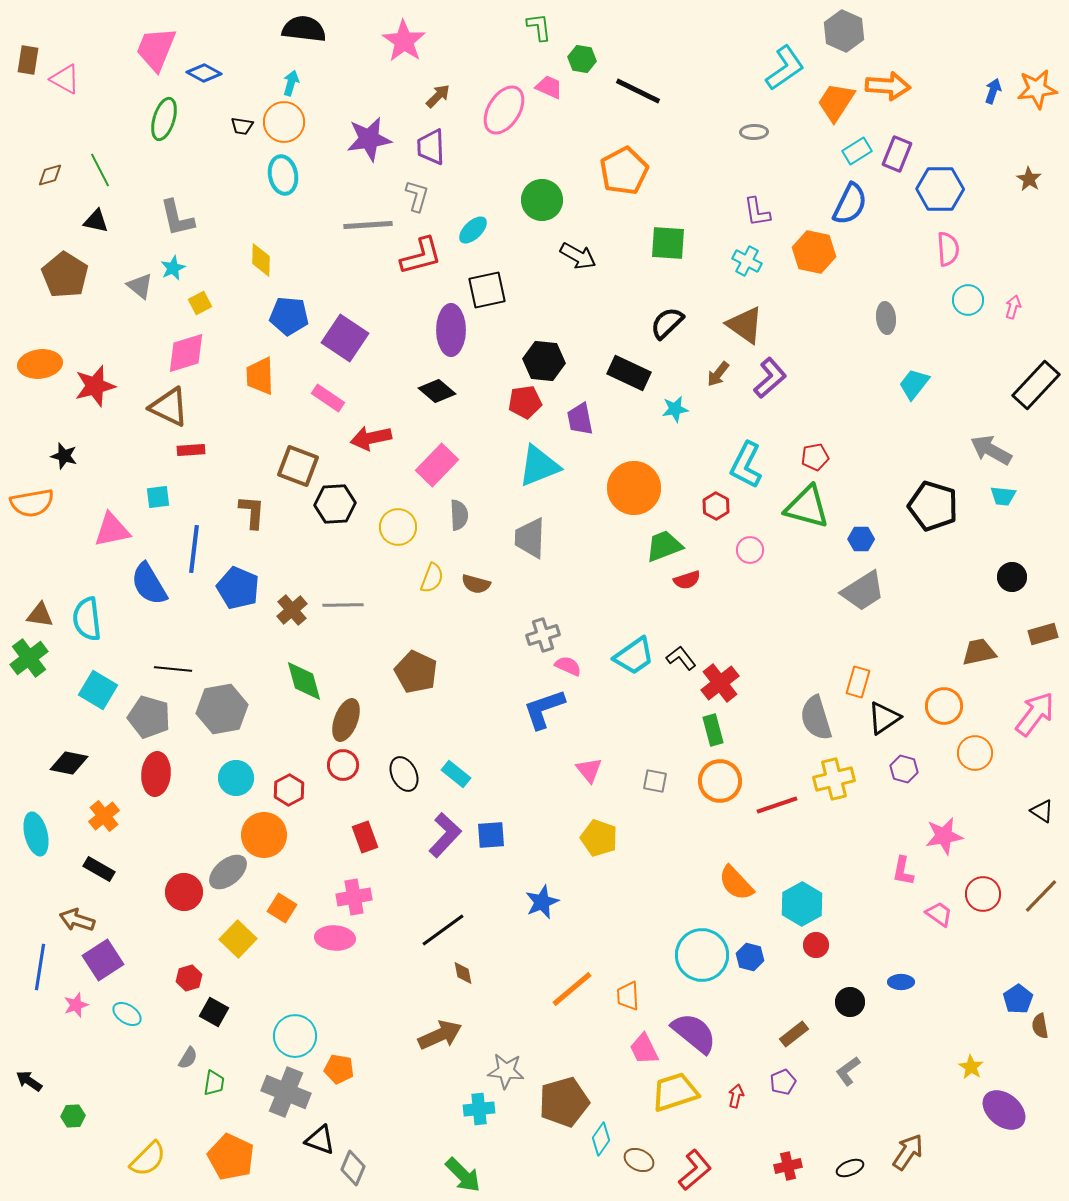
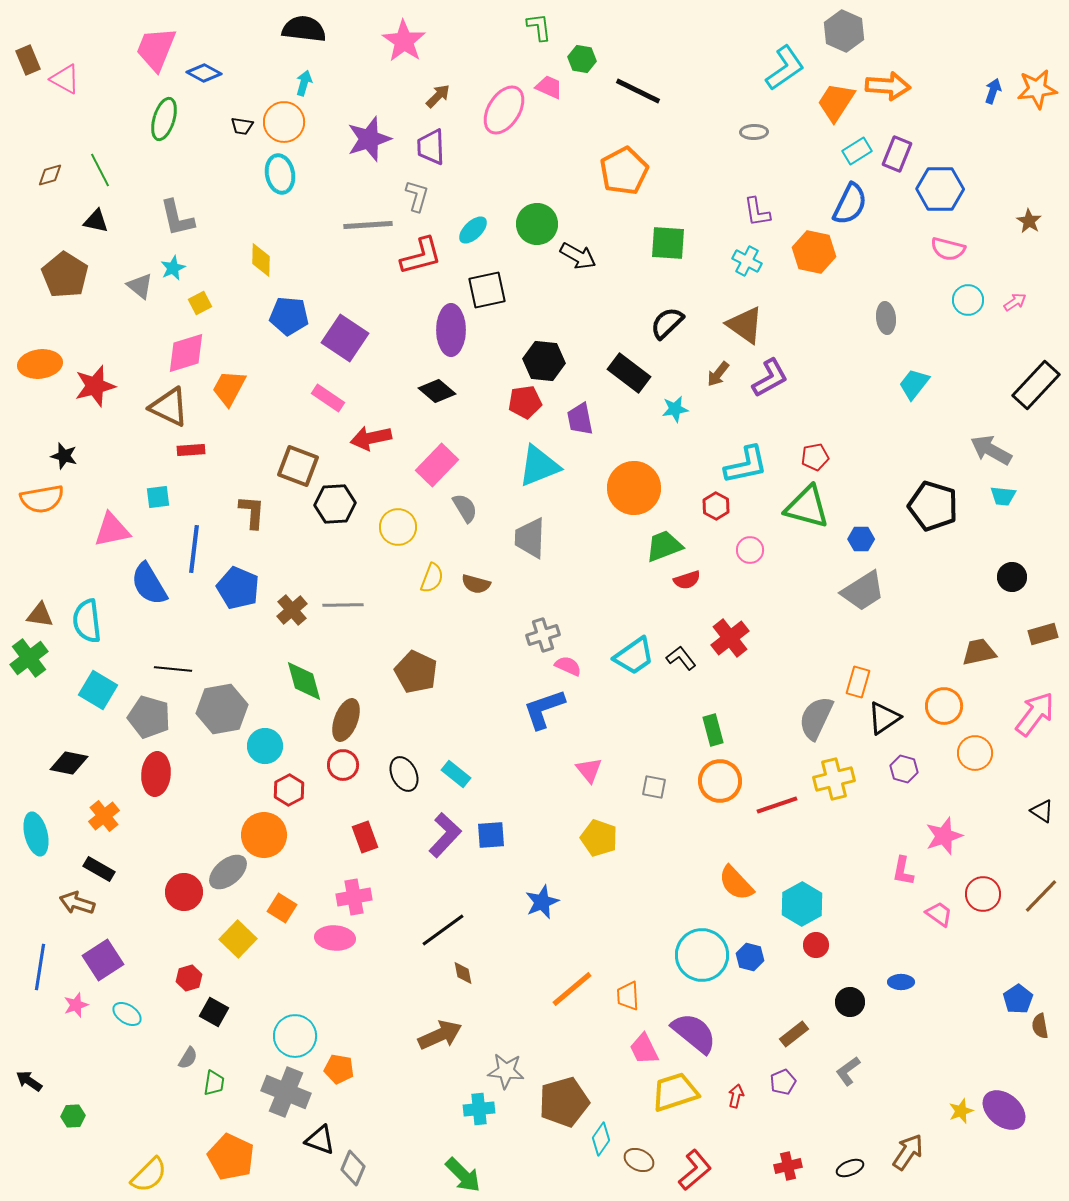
brown rectangle at (28, 60): rotated 32 degrees counterclockwise
cyan arrow at (291, 83): moved 13 px right
purple star at (369, 139): rotated 9 degrees counterclockwise
cyan ellipse at (283, 175): moved 3 px left, 1 px up
brown star at (1029, 179): moved 42 px down
green circle at (542, 200): moved 5 px left, 24 px down
pink semicircle at (948, 249): rotated 108 degrees clockwise
pink arrow at (1013, 307): moved 2 px right, 5 px up; rotated 40 degrees clockwise
black rectangle at (629, 373): rotated 12 degrees clockwise
orange trapezoid at (260, 376): moved 31 px left, 12 px down; rotated 30 degrees clockwise
purple L-shape at (770, 378): rotated 12 degrees clockwise
cyan L-shape at (746, 465): rotated 129 degrees counterclockwise
orange semicircle at (32, 503): moved 10 px right, 4 px up
gray semicircle at (459, 515): moved 6 px right, 7 px up; rotated 28 degrees counterclockwise
cyan semicircle at (87, 619): moved 2 px down
red cross at (720, 683): moved 10 px right, 45 px up
gray semicircle at (816, 718): rotated 42 degrees clockwise
cyan circle at (236, 778): moved 29 px right, 32 px up
gray square at (655, 781): moved 1 px left, 6 px down
pink star at (944, 836): rotated 9 degrees counterclockwise
brown arrow at (77, 920): moved 17 px up
yellow star at (971, 1067): moved 10 px left, 44 px down; rotated 20 degrees clockwise
yellow semicircle at (148, 1159): moved 1 px right, 16 px down
